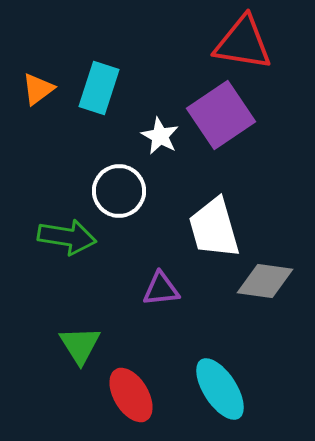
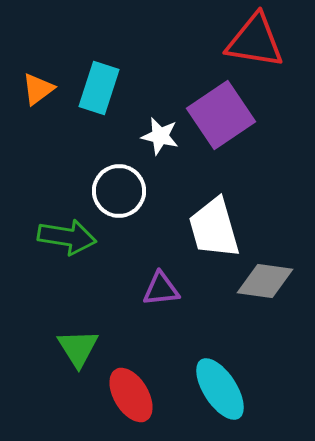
red triangle: moved 12 px right, 2 px up
white star: rotated 15 degrees counterclockwise
green triangle: moved 2 px left, 3 px down
